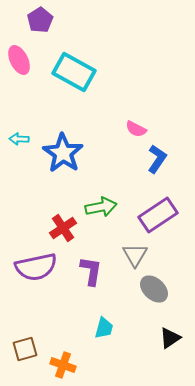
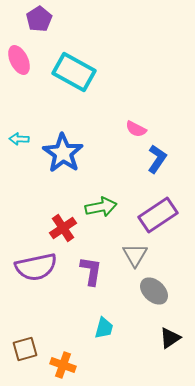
purple pentagon: moved 1 px left, 1 px up
gray ellipse: moved 2 px down
